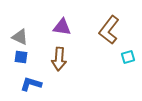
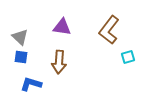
gray triangle: rotated 18 degrees clockwise
brown arrow: moved 3 px down
